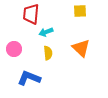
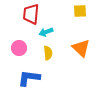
pink circle: moved 5 px right, 1 px up
blue L-shape: rotated 15 degrees counterclockwise
